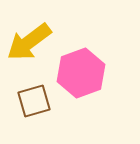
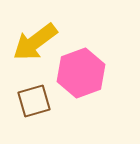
yellow arrow: moved 6 px right
